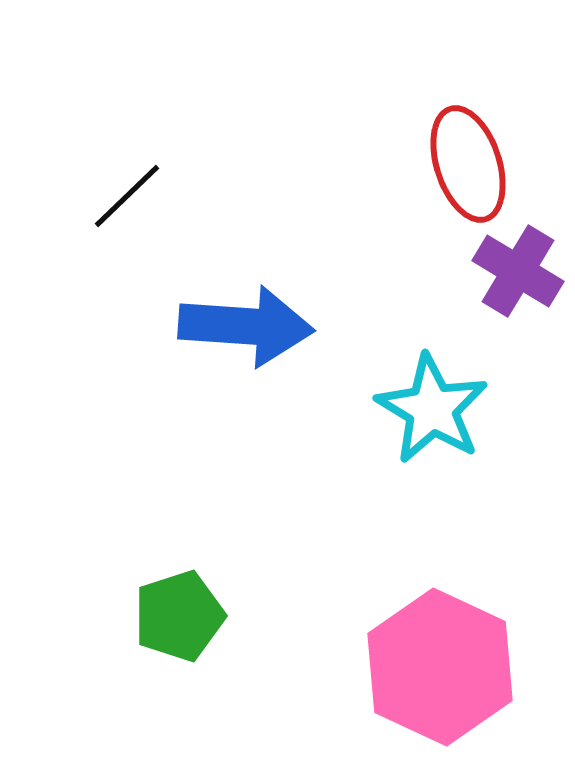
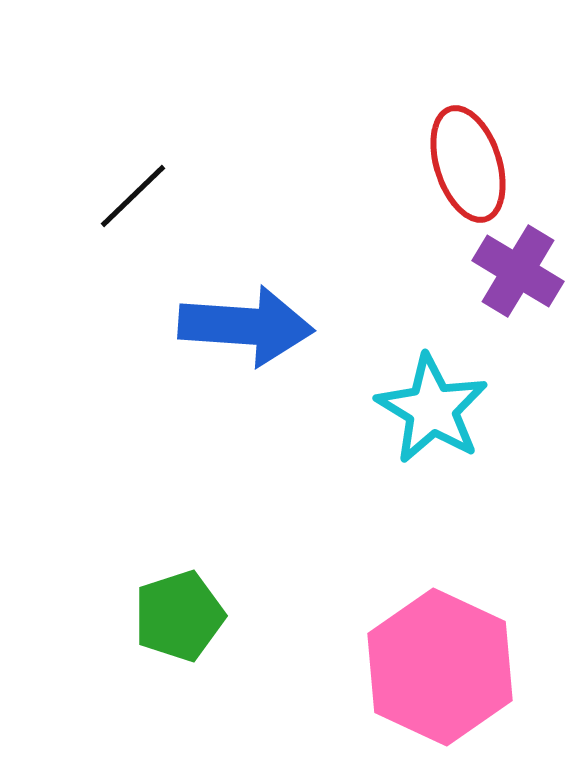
black line: moved 6 px right
